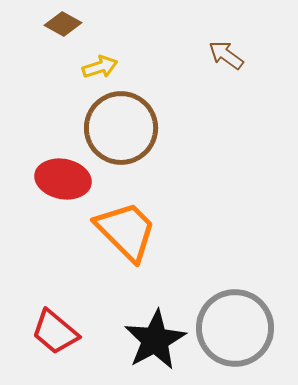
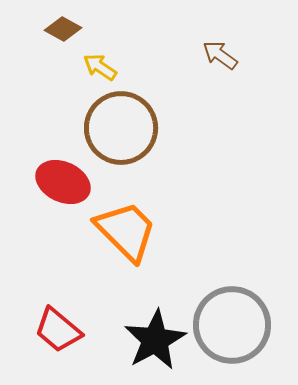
brown diamond: moved 5 px down
brown arrow: moved 6 px left
yellow arrow: rotated 128 degrees counterclockwise
red ellipse: moved 3 px down; rotated 14 degrees clockwise
gray circle: moved 3 px left, 3 px up
red trapezoid: moved 3 px right, 2 px up
